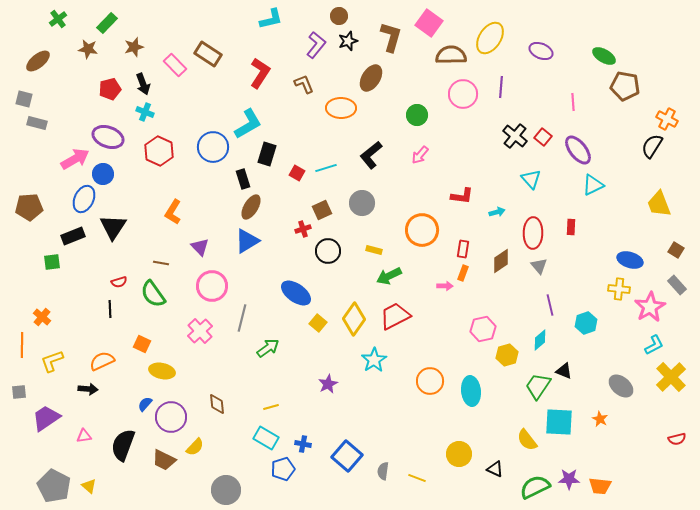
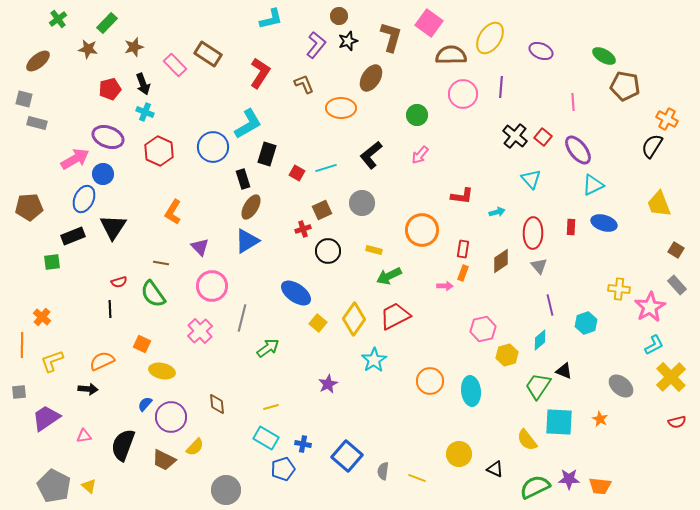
blue ellipse at (630, 260): moved 26 px left, 37 px up
red semicircle at (677, 439): moved 17 px up
